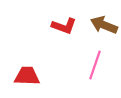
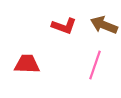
red trapezoid: moved 12 px up
